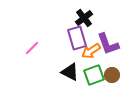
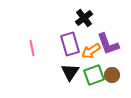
purple rectangle: moved 7 px left, 6 px down
pink line: rotated 56 degrees counterclockwise
black triangle: rotated 36 degrees clockwise
